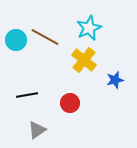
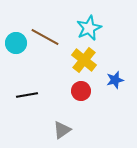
cyan circle: moved 3 px down
red circle: moved 11 px right, 12 px up
gray triangle: moved 25 px right
